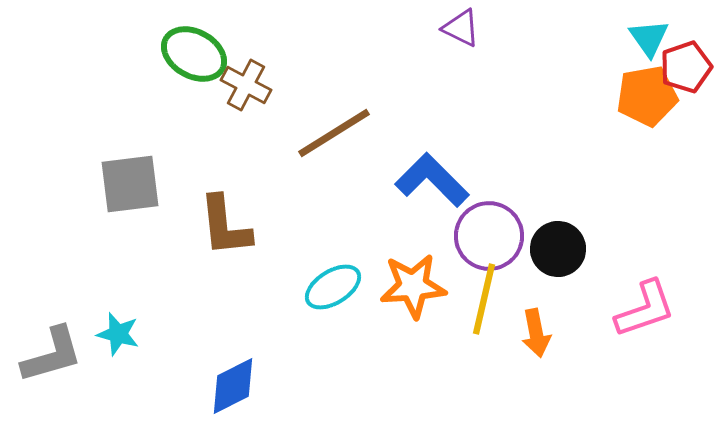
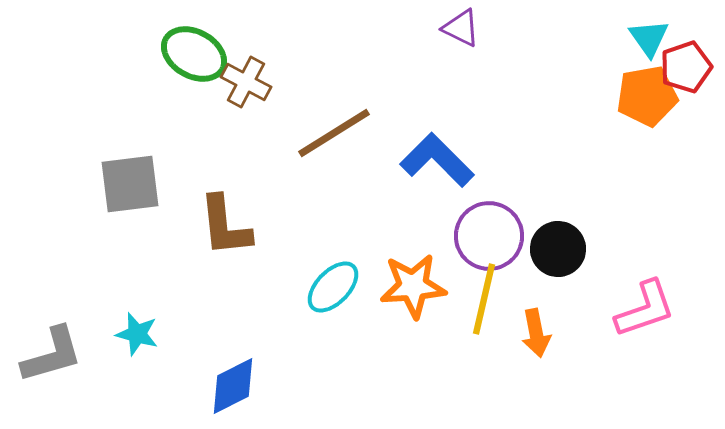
brown cross: moved 3 px up
blue L-shape: moved 5 px right, 20 px up
cyan ellipse: rotated 14 degrees counterclockwise
cyan star: moved 19 px right
